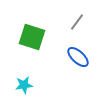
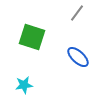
gray line: moved 9 px up
